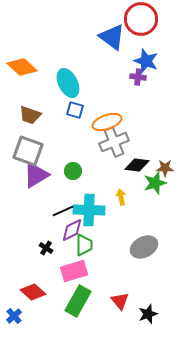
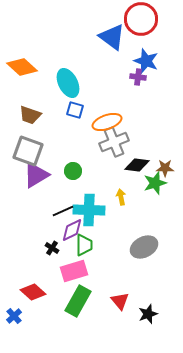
black cross: moved 6 px right
